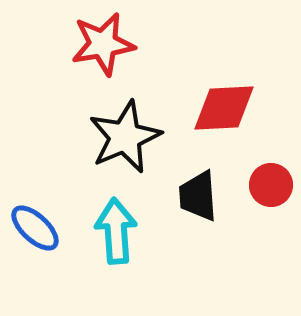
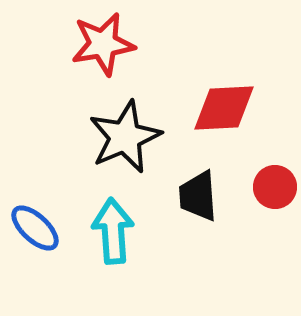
red circle: moved 4 px right, 2 px down
cyan arrow: moved 3 px left
